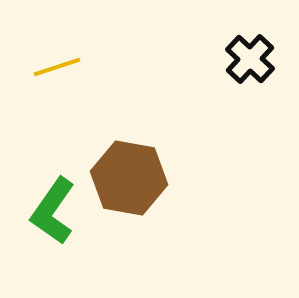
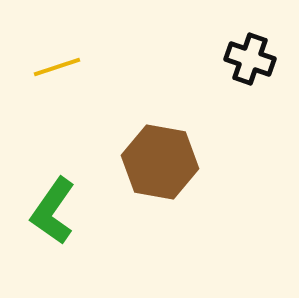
black cross: rotated 24 degrees counterclockwise
brown hexagon: moved 31 px right, 16 px up
